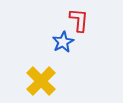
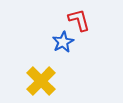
red L-shape: rotated 20 degrees counterclockwise
